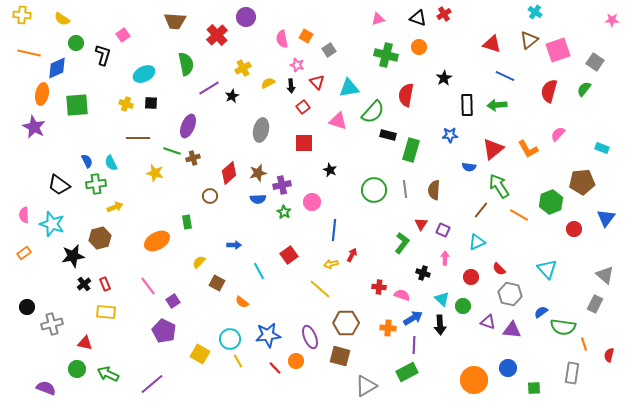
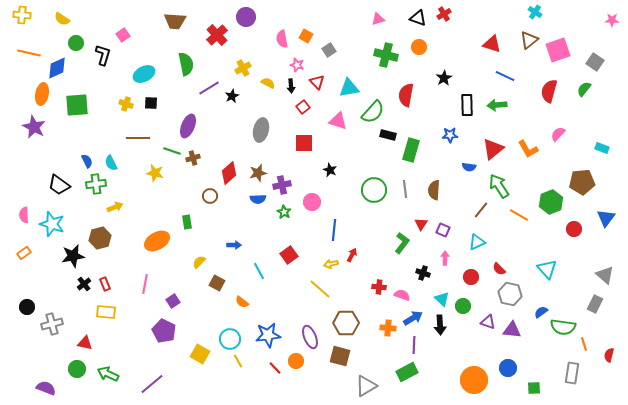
yellow semicircle at (268, 83): rotated 56 degrees clockwise
pink line at (148, 286): moved 3 px left, 2 px up; rotated 48 degrees clockwise
